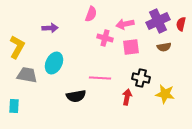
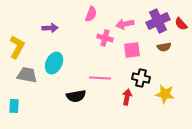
red semicircle: rotated 56 degrees counterclockwise
pink square: moved 1 px right, 3 px down
